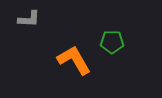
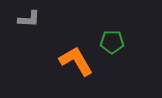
orange L-shape: moved 2 px right, 1 px down
